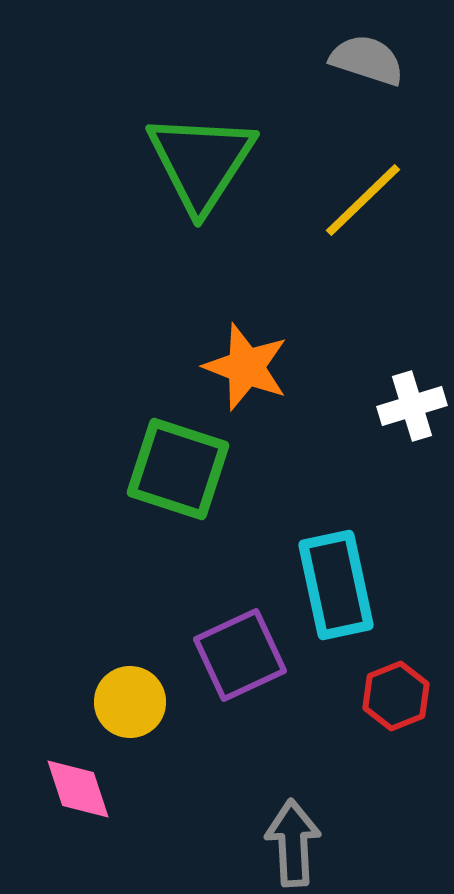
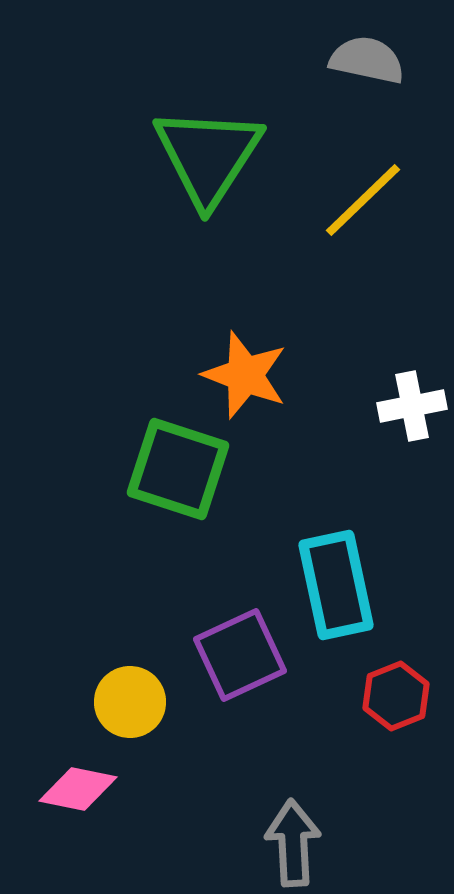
gray semicircle: rotated 6 degrees counterclockwise
green triangle: moved 7 px right, 6 px up
orange star: moved 1 px left, 8 px down
white cross: rotated 6 degrees clockwise
pink diamond: rotated 60 degrees counterclockwise
